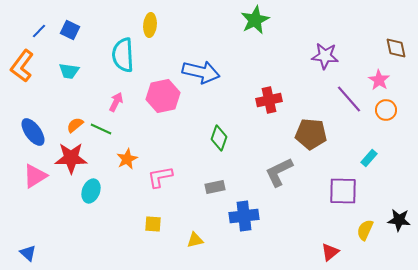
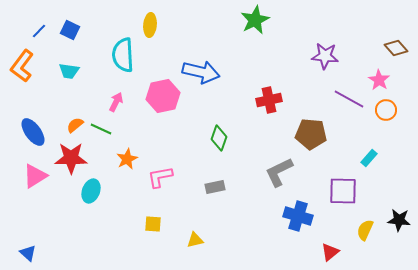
brown diamond: rotated 30 degrees counterclockwise
purple line: rotated 20 degrees counterclockwise
blue cross: moved 54 px right; rotated 24 degrees clockwise
